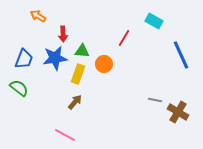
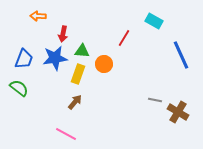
orange arrow: rotated 28 degrees counterclockwise
red arrow: rotated 14 degrees clockwise
pink line: moved 1 px right, 1 px up
